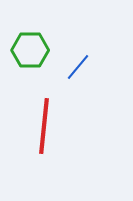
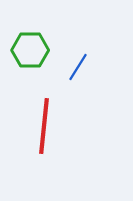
blue line: rotated 8 degrees counterclockwise
